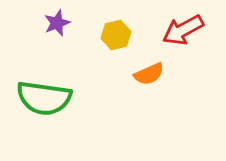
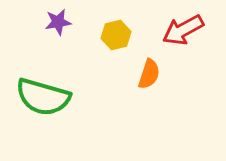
purple star: moved 1 px right, 1 px up; rotated 12 degrees clockwise
orange semicircle: rotated 48 degrees counterclockwise
green semicircle: moved 1 px left, 1 px up; rotated 8 degrees clockwise
